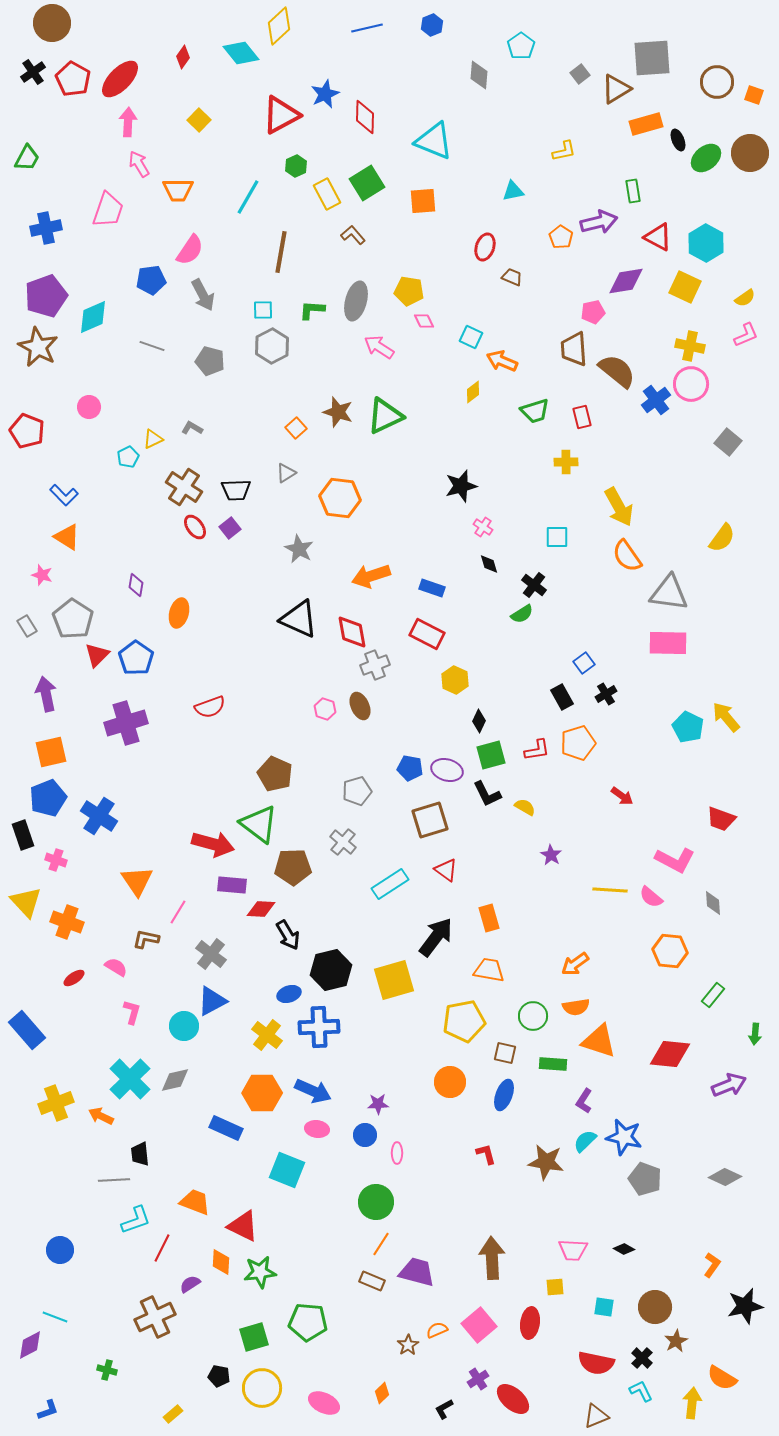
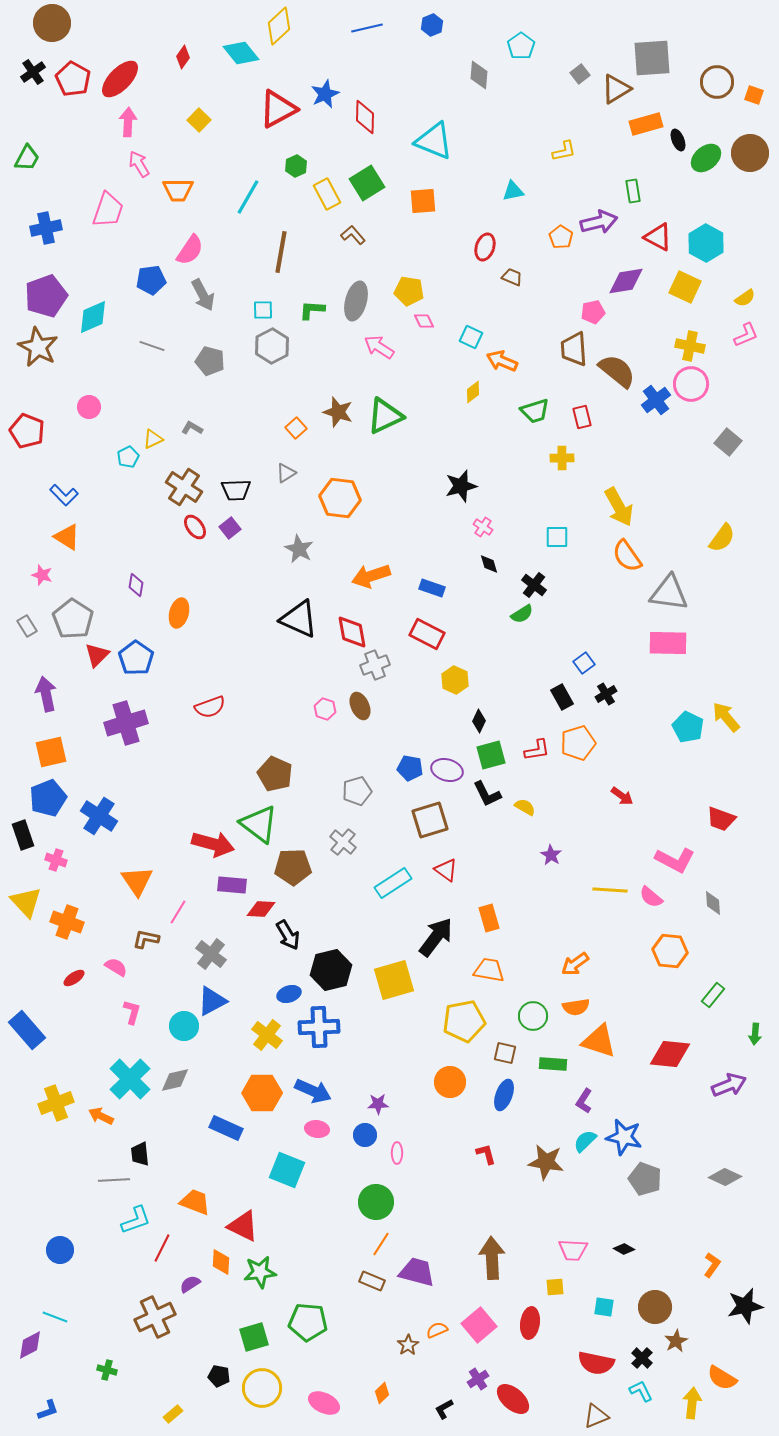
red triangle at (281, 115): moved 3 px left, 6 px up
yellow cross at (566, 462): moved 4 px left, 4 px up
cyan rectangle at (390, 884): moved 3 px right, 1 px up
